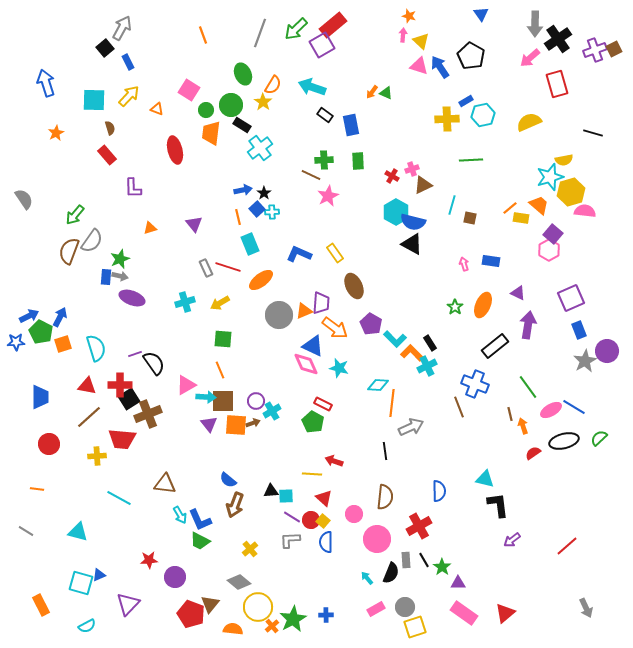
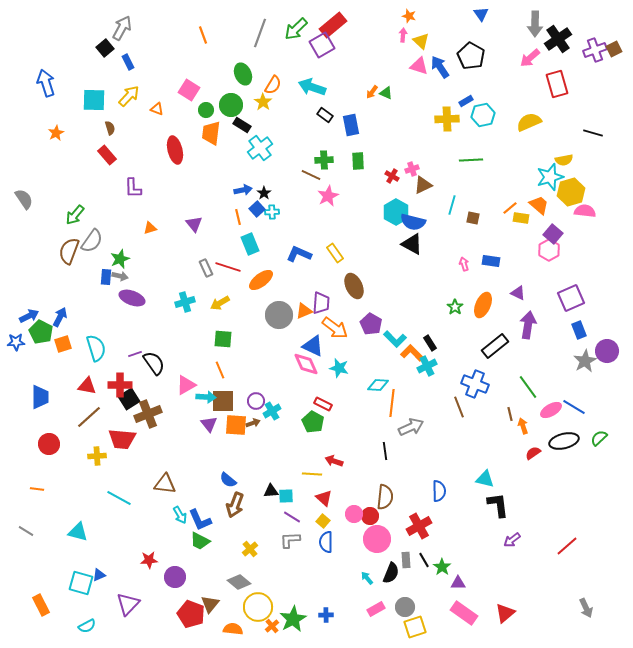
brown square at (470, 218): moved 3 px right
red circle at (311, 520): moved 59 px right, 4 px up
